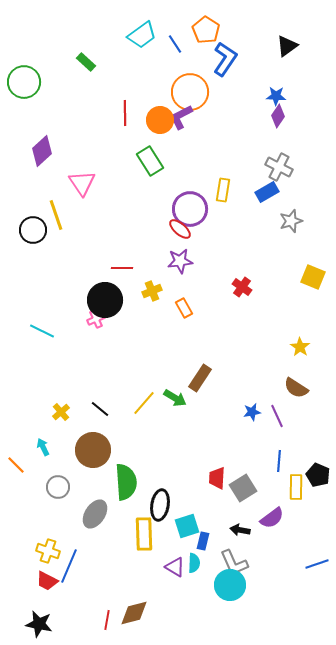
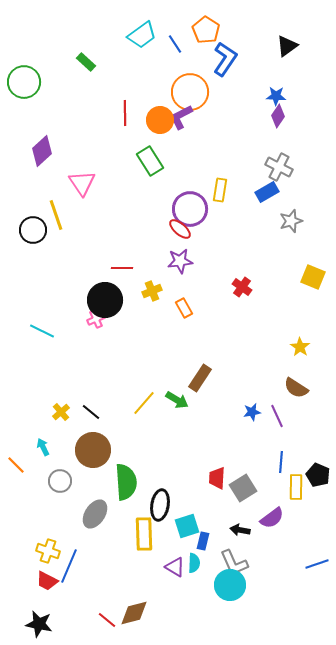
yellow rectangle at (223, 190): moved 3 px left
green arrow at (175, 398): moved 2 px right, 2 px down
black line at (100, 409): moved 9 px left, 3 px down
blue line at (279, 461): moved 2 px right, 1 px down
gray circle at (58, 487): moved 2 px right, 6 px up
red line at (107, 620): rotated 60 degrees counterclockwise
